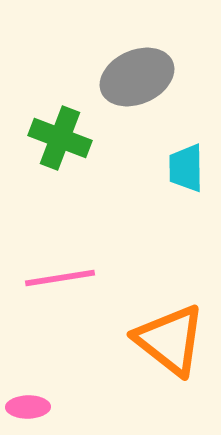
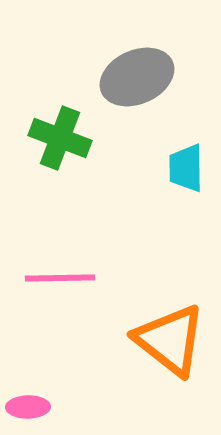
pink line: rotated 8 degrees clockwise
